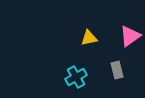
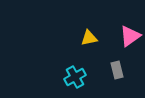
cyan cross: moved 1 px left
